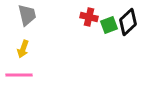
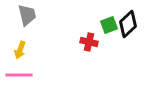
red cross: moved 25 px down
black diamond: moved 2 px down
yellow arrow: moved 3 px left, 1 px down
